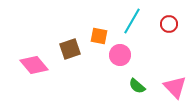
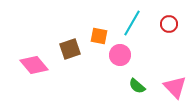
cyan line: moved 2 px down
